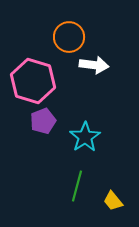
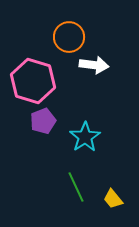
green line: moved 1 px left, 1 px down; rotated 40 degrees counterclockwise
yellow trapezoid: moved 2 px up
